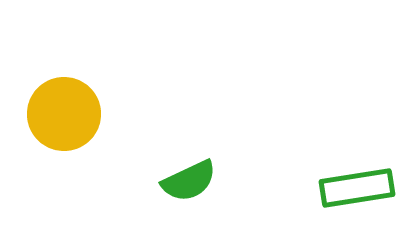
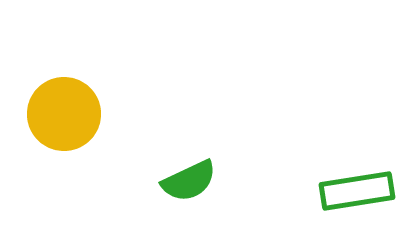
green rectangle: moved 3 px down
